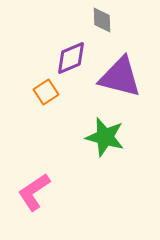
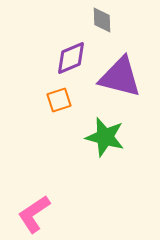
orange square: moved 13 px right, 8 px down; rotated 15 degrees clockwise
pink L-shape: moved 22 px down
